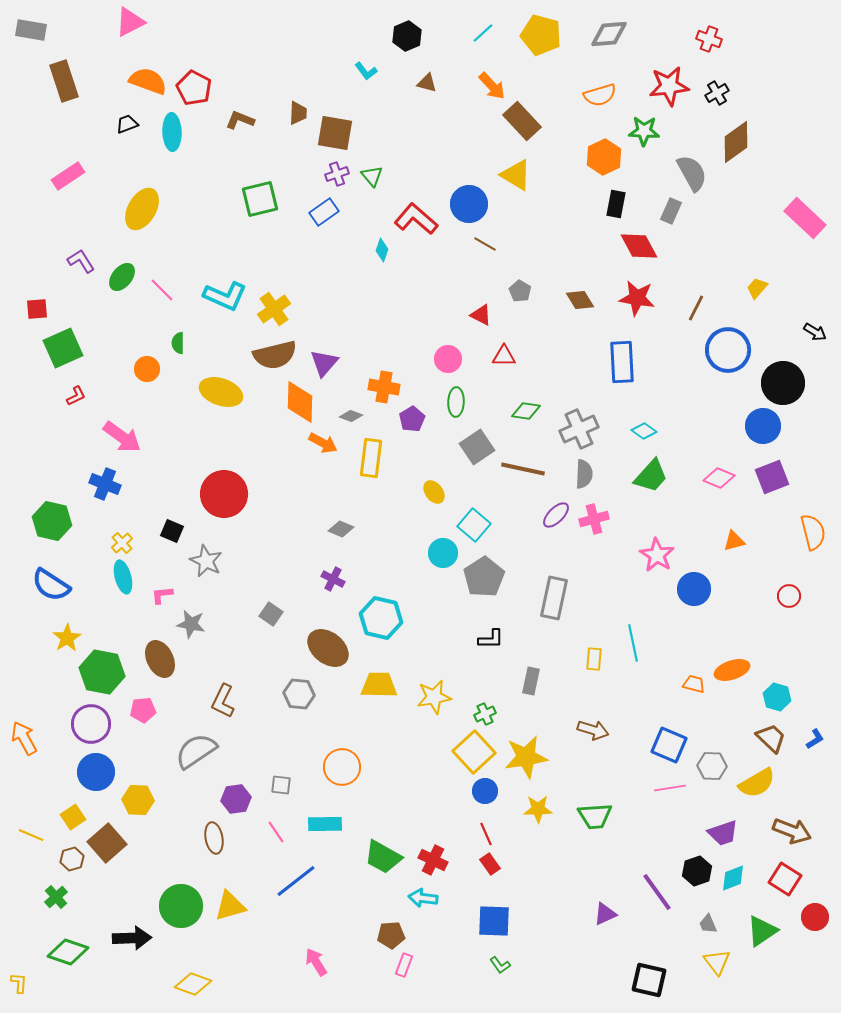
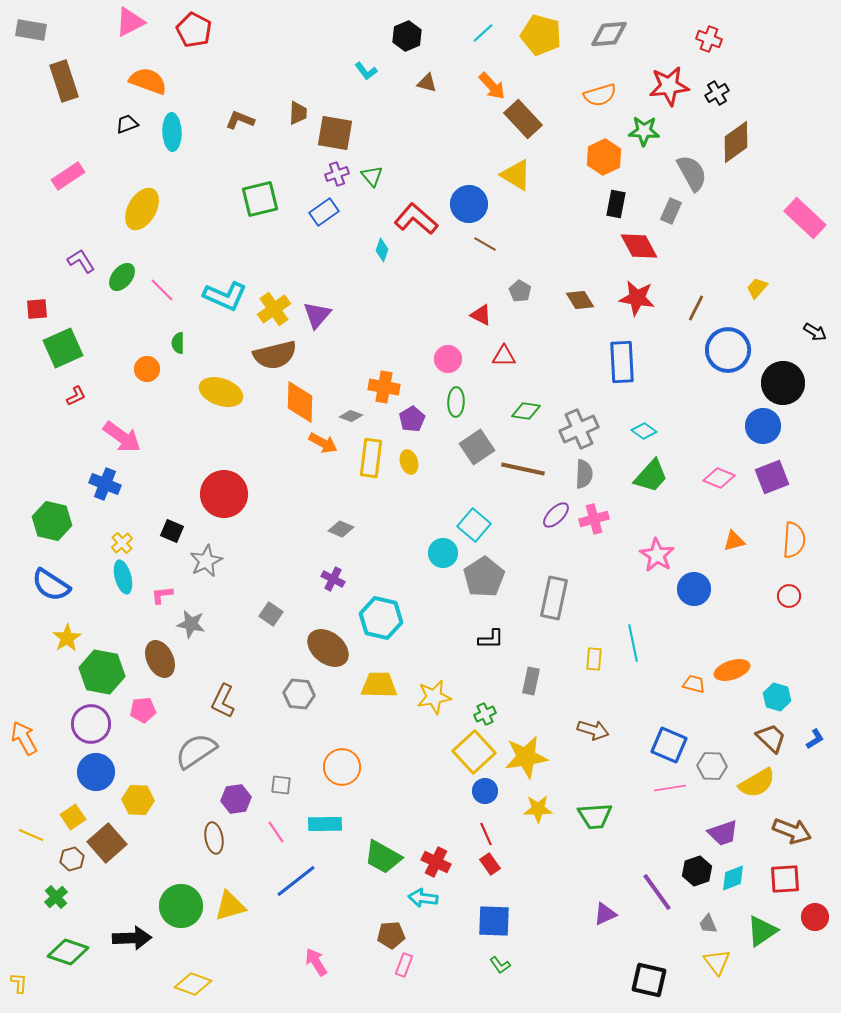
red pentagon at (194, 88): moved 58 px up
brown rectangle at (522, 121): moved 1 px right, 2 px up
purple triangle at (324, 363): moved 7 px left, 48 px up
yellow ellipse at (434, 492): moved 25 px left, 30 px up; rotated 20 degrees clockwise
orange semicircle at (813, 532): moved 19 px left, 8 px down; rotated 18 degrees clockwise
gray star at (206, 561): rotated 20 degrees clockwise
red cross at (433, 860): moved 3 px right, 2 px down
red square at (785, 879): rotated 36 degrees counterclockwise
